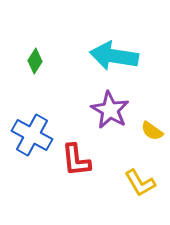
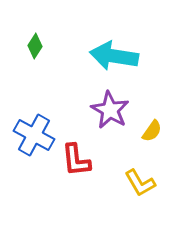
green diamond: moved 15 px up
yellow semicircle: rotated 90 degrees counterclockwise
blue cross: moved 2 px right
